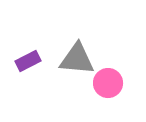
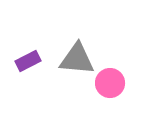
pink circle: moved 2 px right
